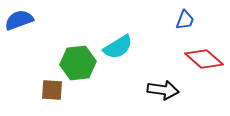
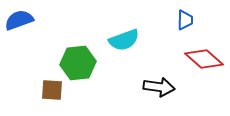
blue trapezoid: rotated 20 degrees counterclockwise
cyan semicircle: moved 6 px right, 7 px up; rotated 12 degrees clockwise
black arrow: moved 4 px left, 3 px up
